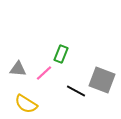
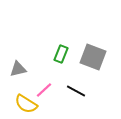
gray triangle: rotated 18 degrees counterclockwise
pink line: moved 17 px down
gray square: moved 9 px left, 23 px up
